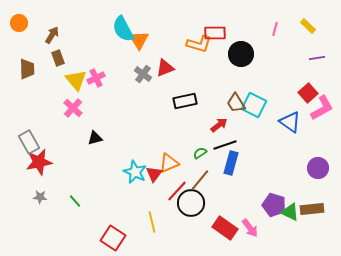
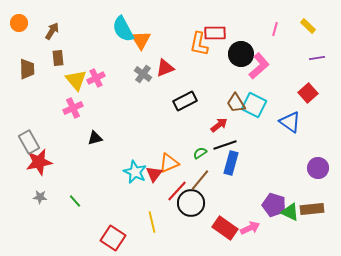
brown arrow at (52, 35): moved 4 px up
orange triangle at (139, 40): moved 2 px right
orange L-shape at (199, 44): rotated 85 degrees clockwise
brown rectangle at (58, 58): rotated 14 degrees clockwise
black rectangle at (185, 101): rotated 15 degrees counterclockwise
pink cross at (73, 108): rotated 24 degrees clockwise
pink L-shape at (322, 108): moved 63 px left, 42 px up; rotated 12 degrees counterclockwise
pink arrow at (250, 228): rotated 78 degrees counterclockwise
